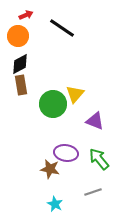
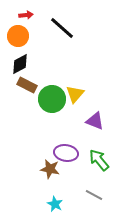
red arrow: rotated 16 degrees clockwise
black line: rotated 8 degrees clockwise
brown rectangle: moved 6 px right; rotated 54 degrees counterclockwise
green circle: moved 1 px left, 5 px up
green arrow: moved 1 px down
gray line: moved 1 px right, 3 px down; rotated 48 degrees clockwise
